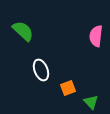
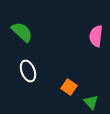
green semicircle: moved 1 px left, 1 px down
white ellipse: moved 13 px left, 1 px down
orange square: moved 1 px right, 1 px up; rotated 35 degrees counterclockwise
